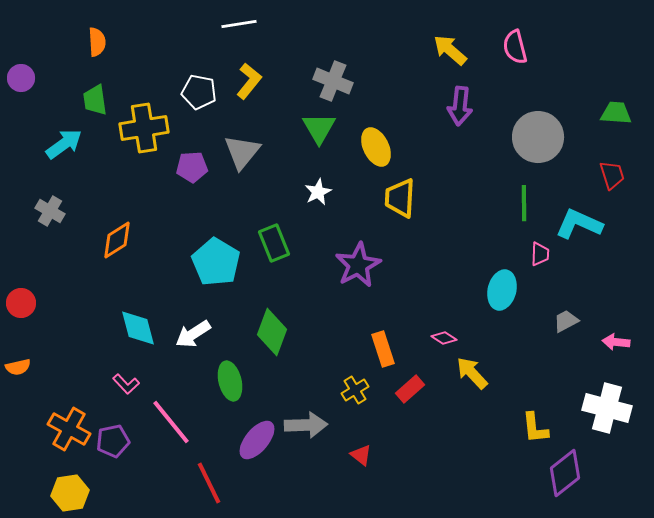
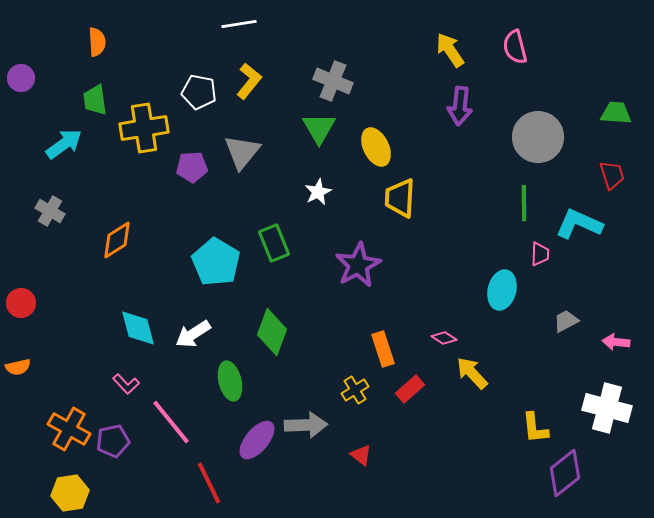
yellow arrow at (450, 50): rotated 15 degrees clockwise
